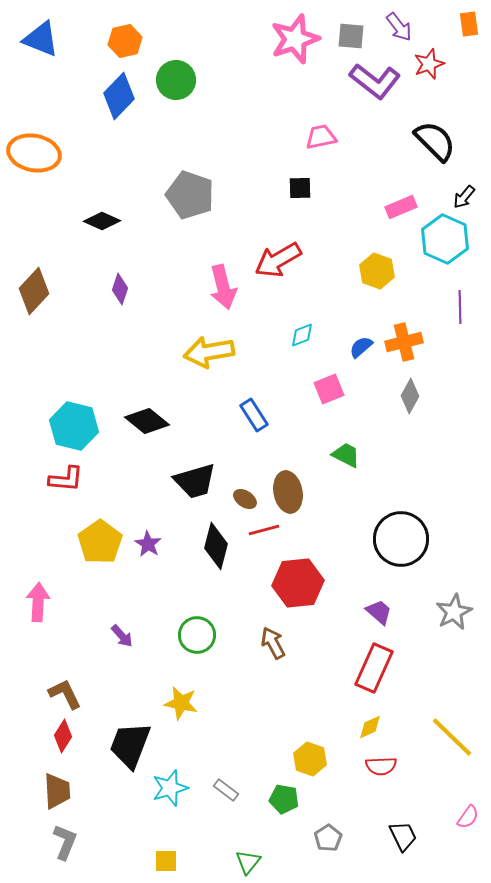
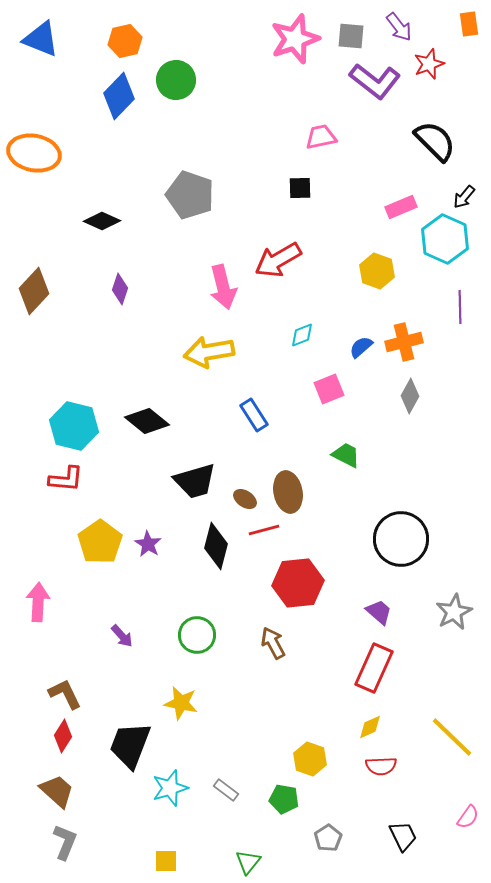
brown trapezoid at (57, 791): rotated 45 degrees counterclockwise
